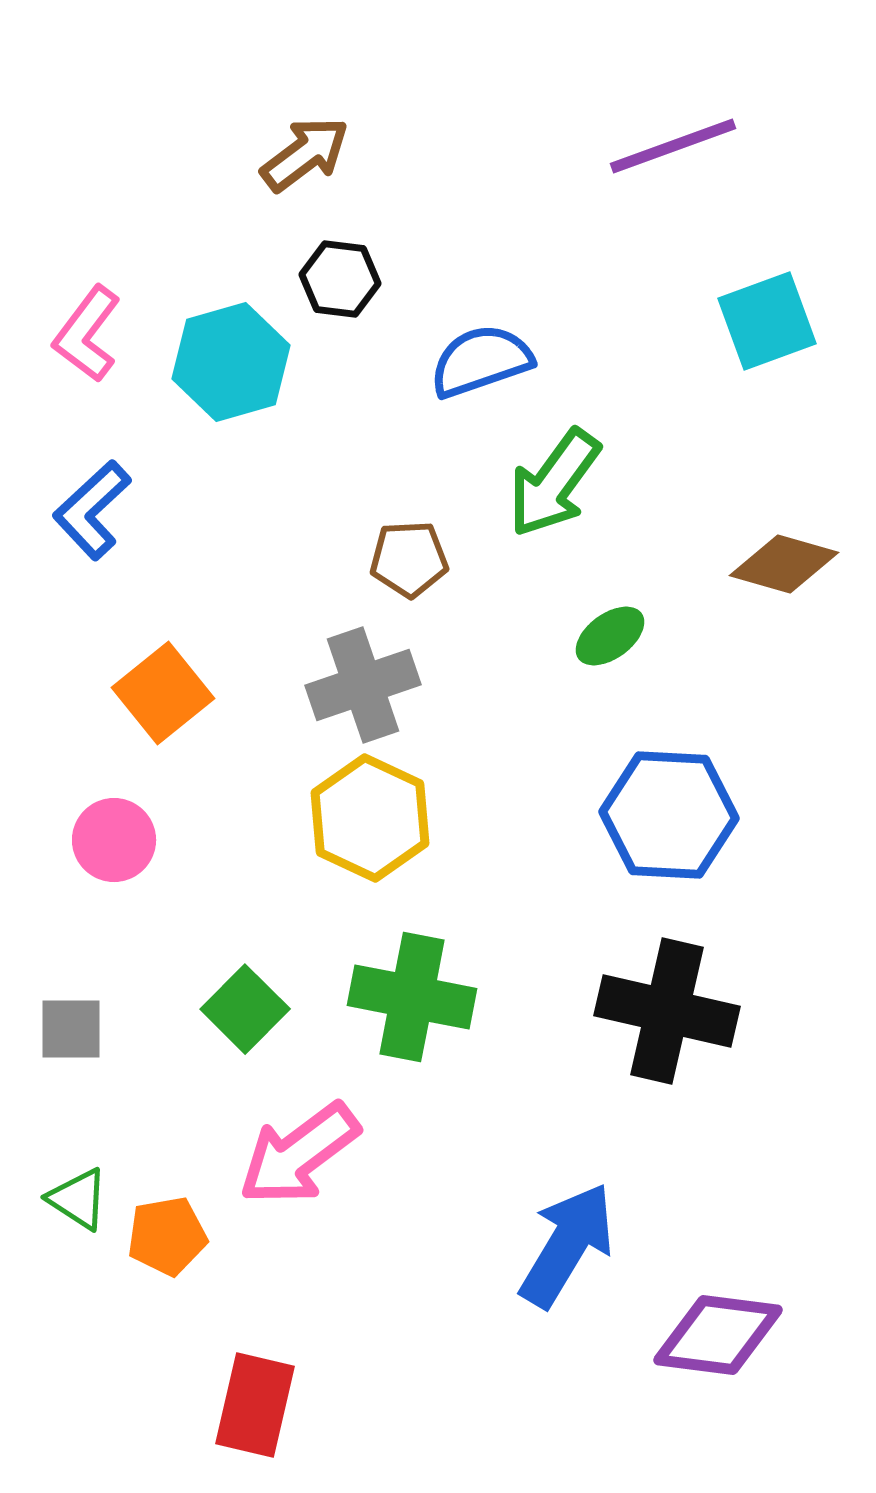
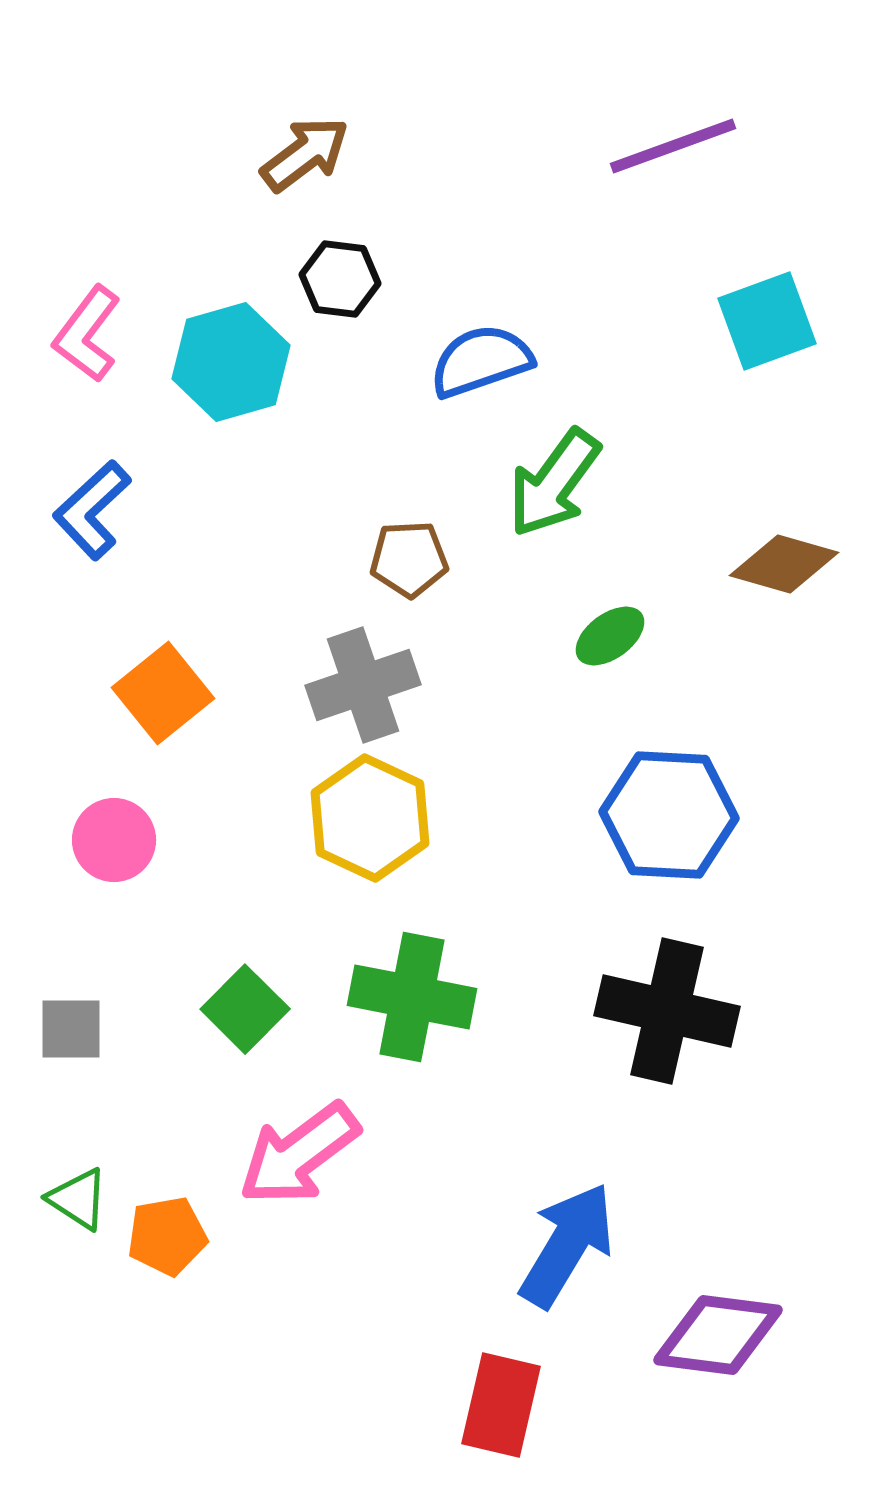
red rectangle: moved 246 px right
